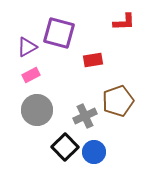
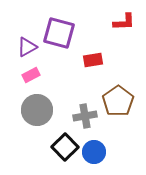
brown pentagon: rotated 16 degrees counterclockwise
gray cross: rotated 15 degrees clockwise
